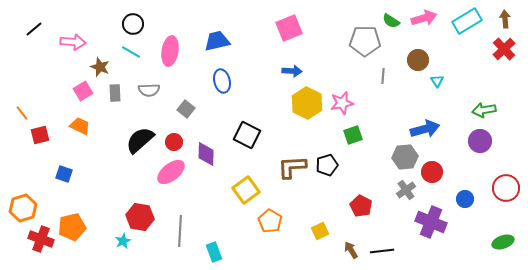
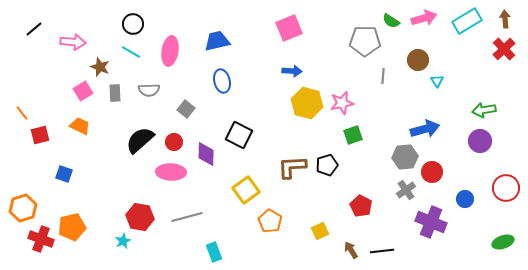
yellow hexagon at (307, 103): rotated 12 degrees counterclockwise
black square at (247, 135): moved 8 px left
pink ellipse at (171, 172): rotated 40 degrees clockwise
gray line at (180, 231): moved 7 px right, 14 px up; rotated 72 degrees clockwise
